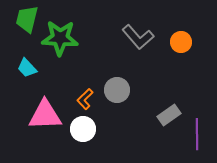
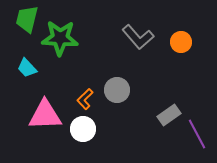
purple line: rotated 28 degrees counterclockwise
